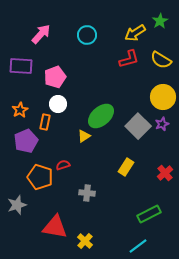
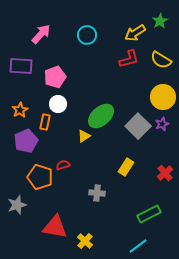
gray cross: moved 10 px right
